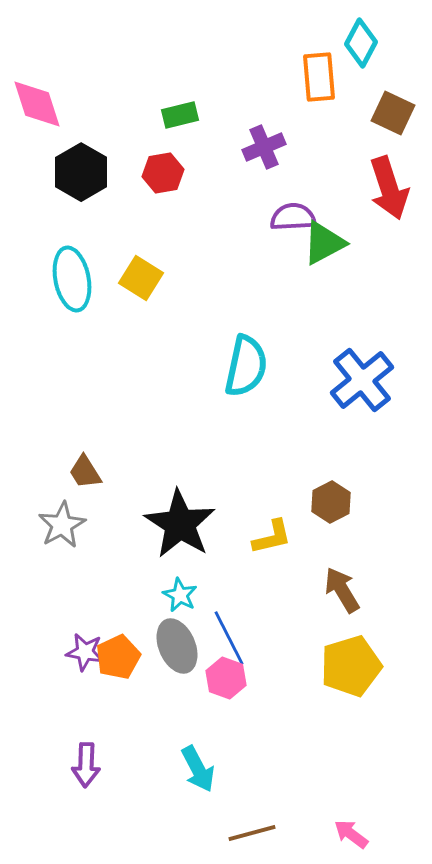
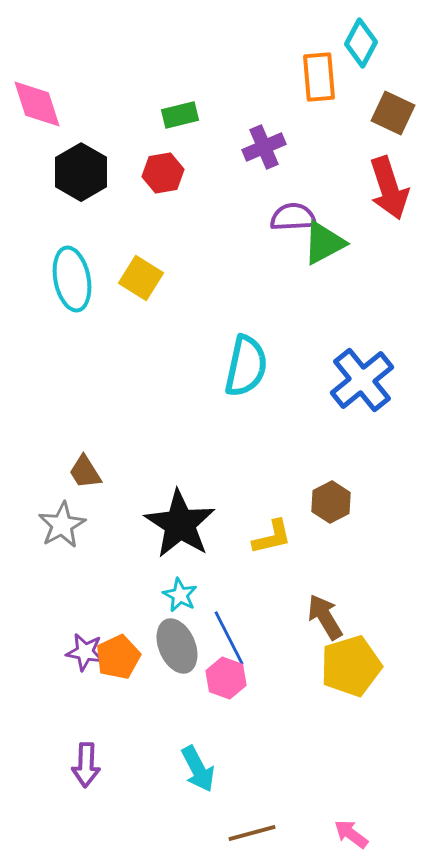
brown arrow: moved 17 px left, 27 px down
